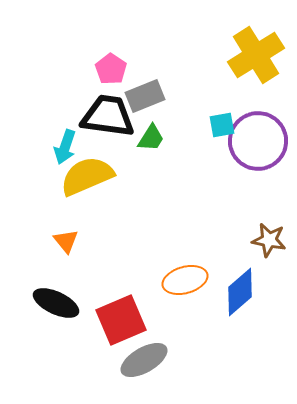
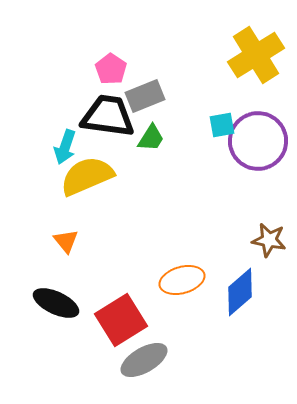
orange ellipse: moved 3 px left
red square: rotated 9 degrees counterclockwise
